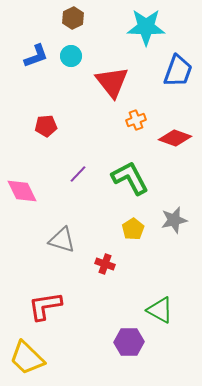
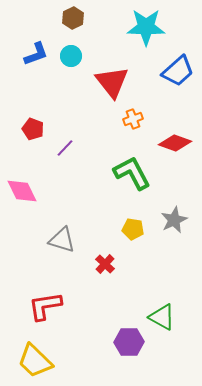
blue L-shape: moved 2 px up
blue trapezoid: rotated 28 degrees clockwise
orange cross: moved 3 px left, 1 px up
red pentagon: moved 13 px left, 3 px down; rotated 25 degrees clockwise
red diamond: moved 5 px down
purple line: moved 13 px left, 26 px up
green L-shape: moved 2 px right, 5 px up
gray star: rotated 12 degrees counterclockwise
yellow pentagon: rotated 30 degrees counterclockwise
red cross: rotated 24 degrees clockwise
green triangle: moved 2 px right, 7 px down
yellow trapezoid: moved 8 px right, 3 px down
